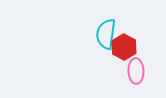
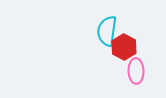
cyan semicircle: moved 1 px right, 3 px up
